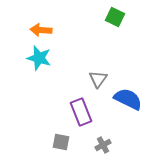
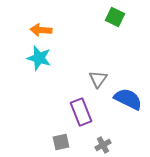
gray square: rotated 24 degrees counterclockwise
